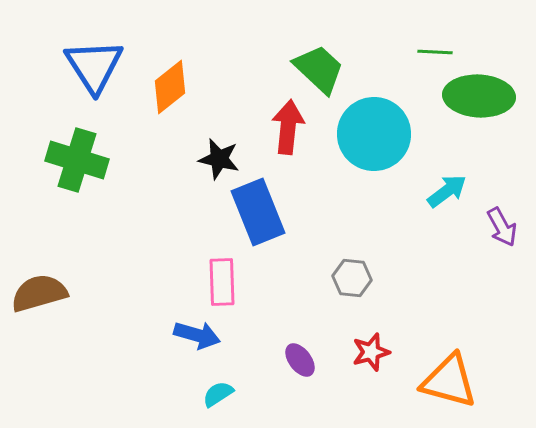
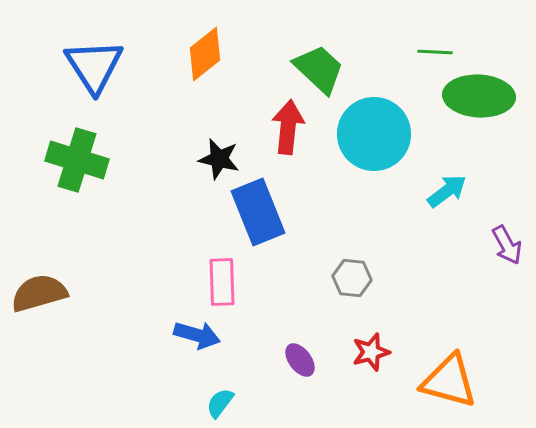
orange diamond: moved 35 px right, 33 px up
purple arrow: moved 5 px right, 18 px down
cyan semicircle: moved 2 px right, 9 px down; rotated 20 degrees counterclockwise
